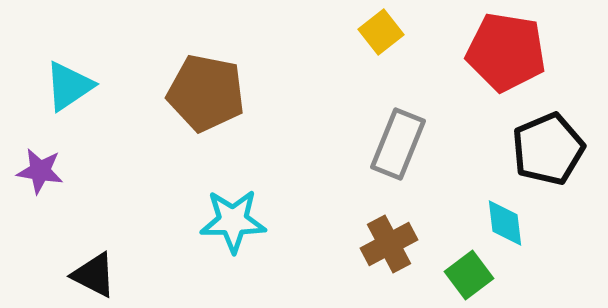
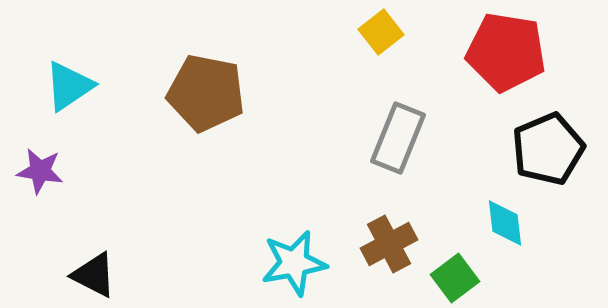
gray rectangle: moved 6 px up
cyan star: moved 61 px right, 42 px down; rotated 10 degrees counterclockwise
green square: moved 14 px left, 3 px down
